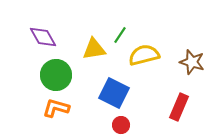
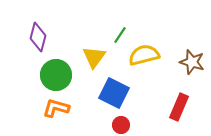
purple diamond: moved 5 px left; rotated 44 degrees clockwise
yellow triangle: moved 8 px down; rotated 45 degrees counterclockwise
